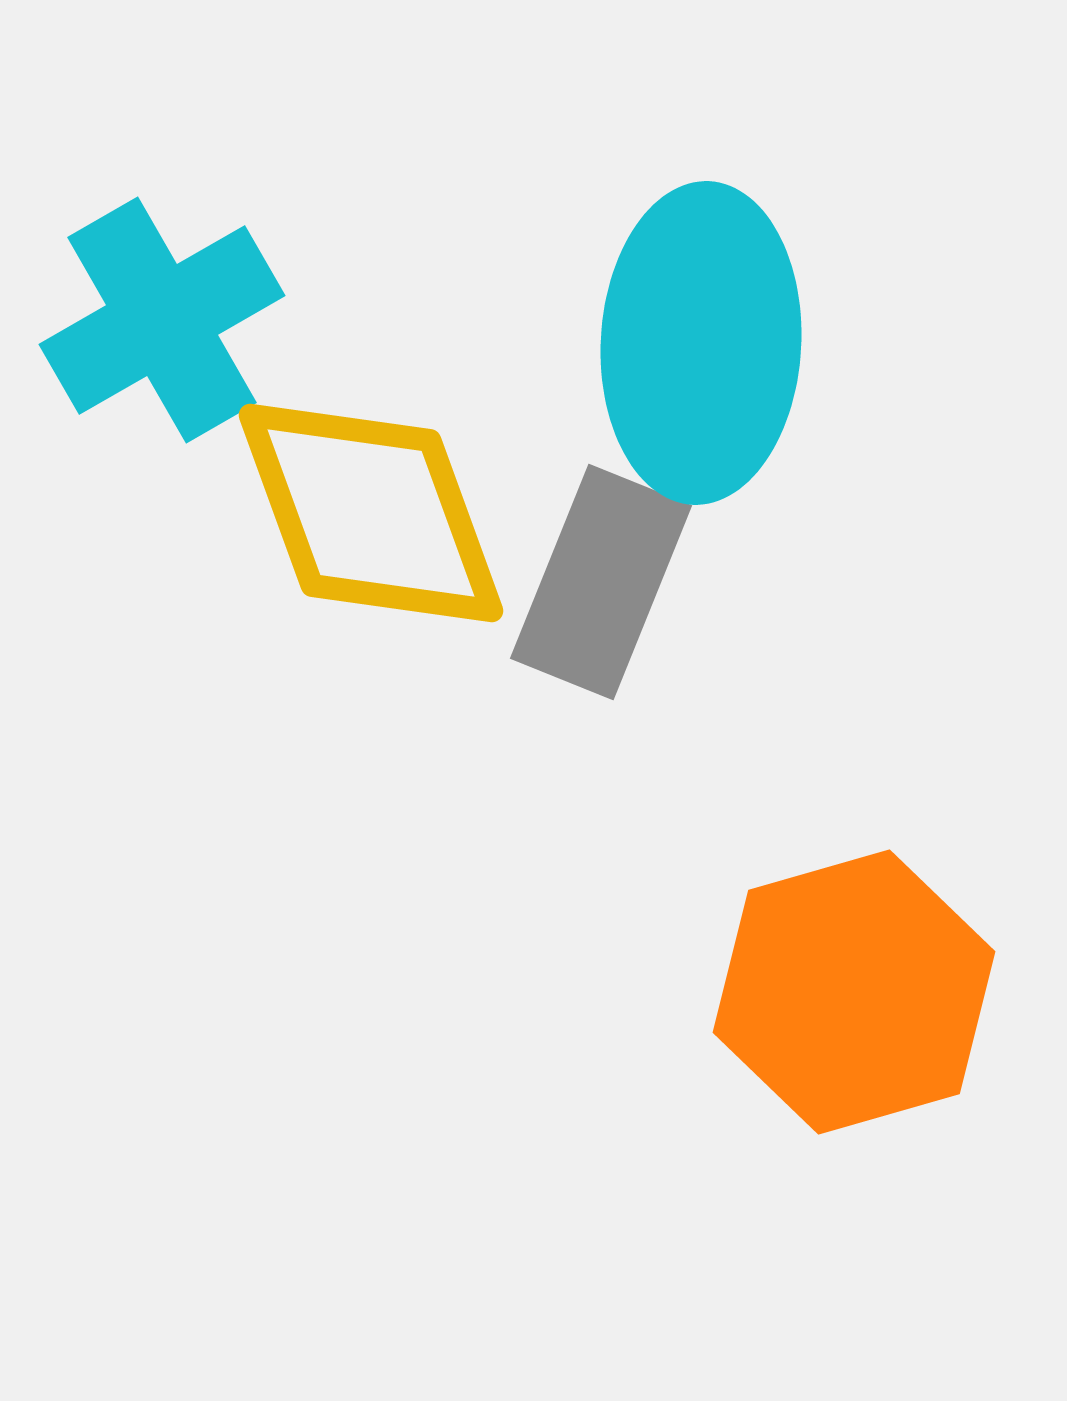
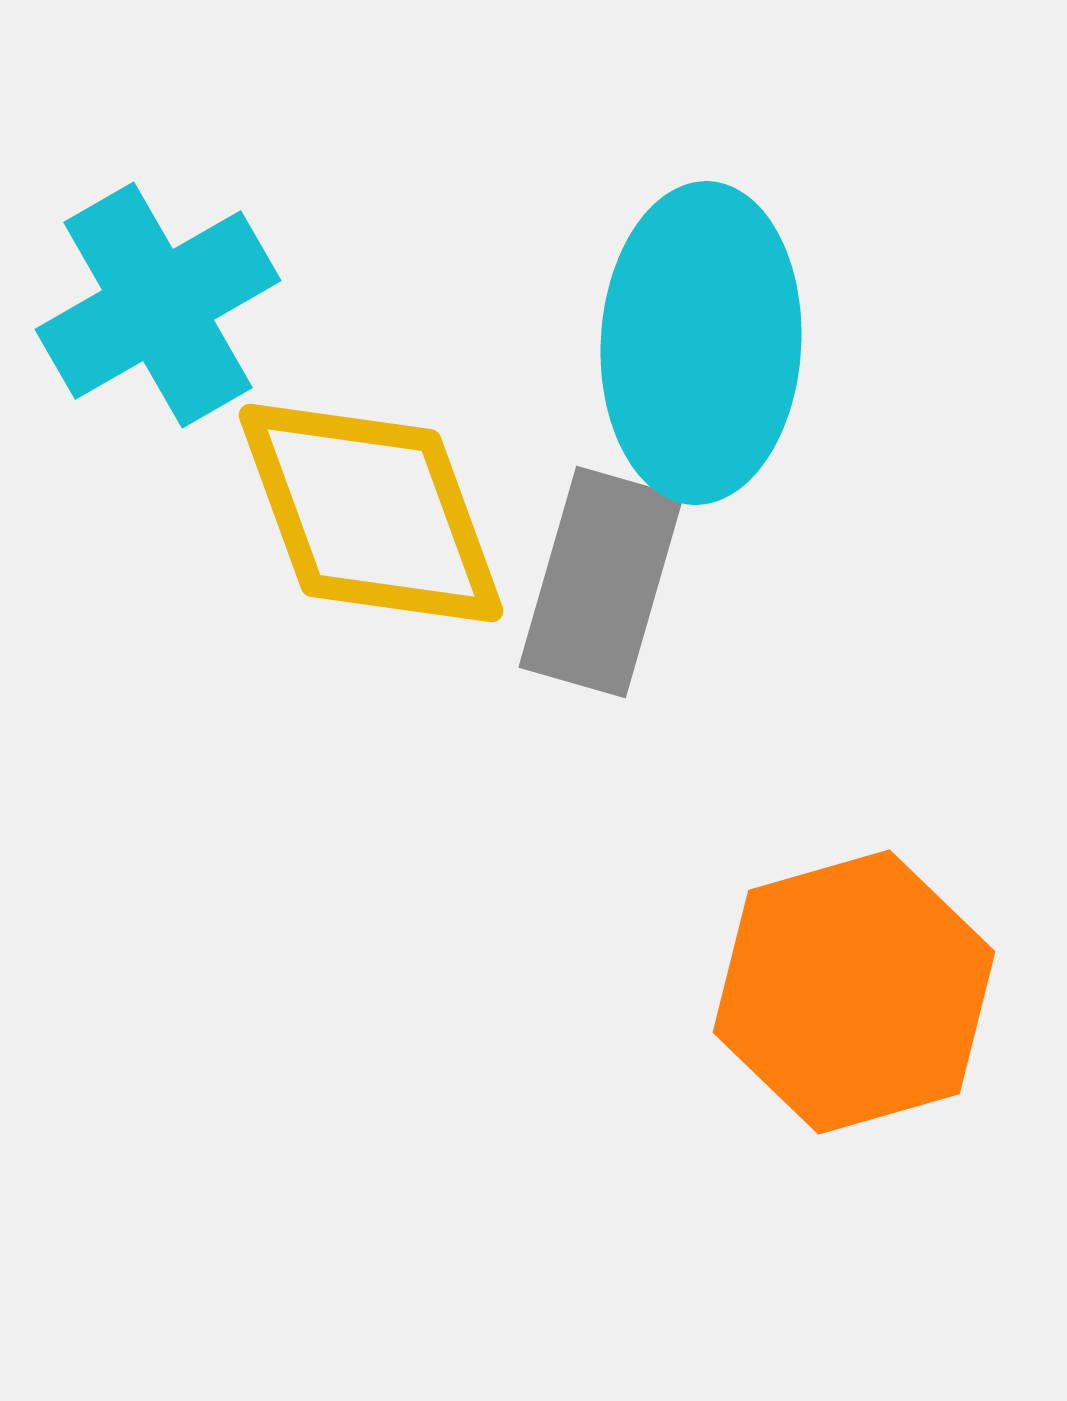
cyan cross: moved 4 px left, 15 px up
gray rectangle: rotated 6 degrees counterclockwise
